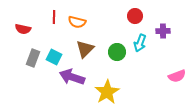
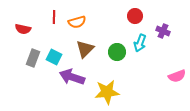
orange semicircle: rotated 30 degrees counterclockwise
purple cross: rotated 24 degrees clockwise
yellow star: rotated 25 degrees clockwise
